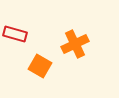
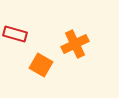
orange square: moved 1 px right, 1 px up
